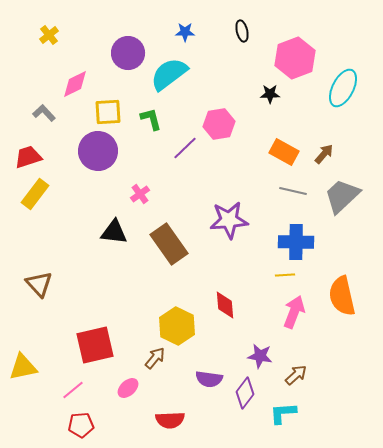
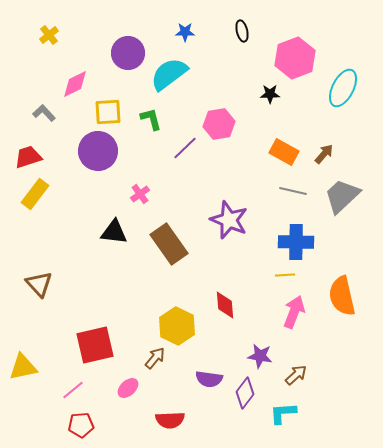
purple star at (229, 220): rotated 27 degrees clockwise
